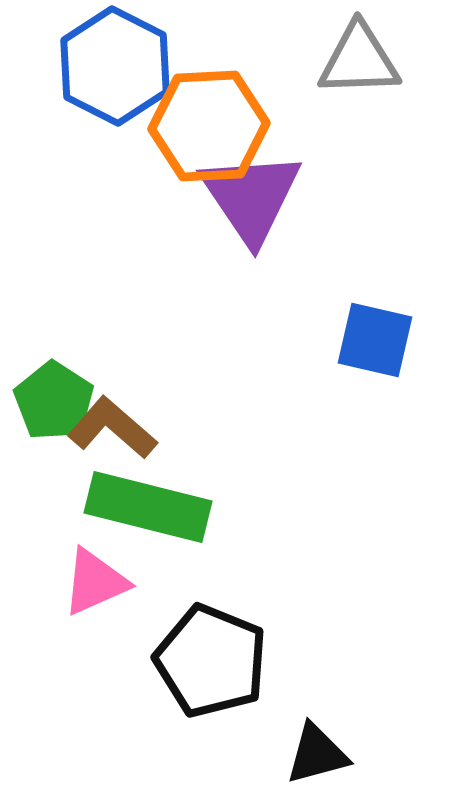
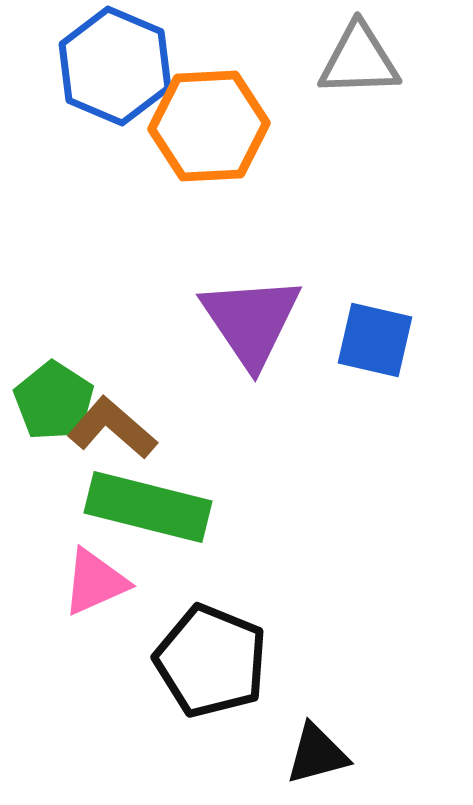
blue hexagon: rotated 4 degrees counterclockwise
purple triangle: moved 124 px down
